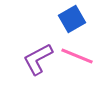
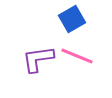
purple L-shape: rotated 20 degrees clockwise
